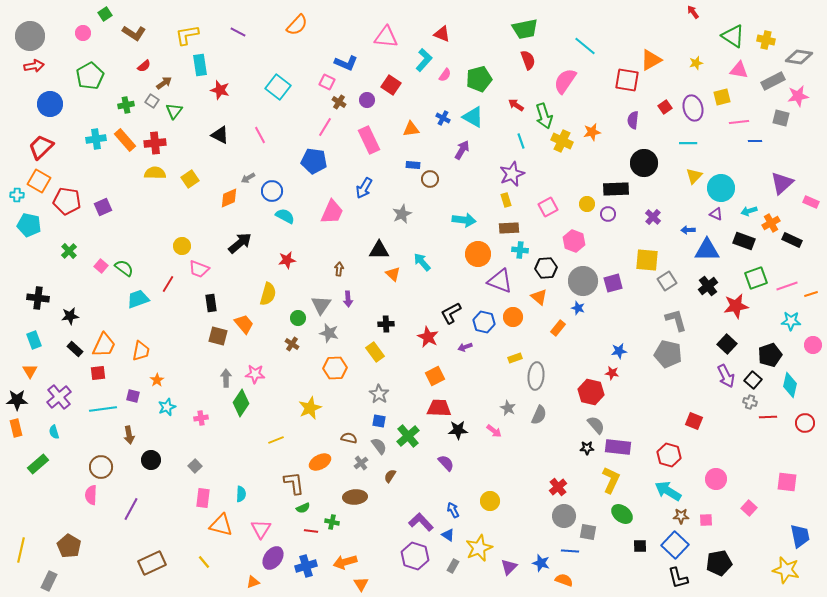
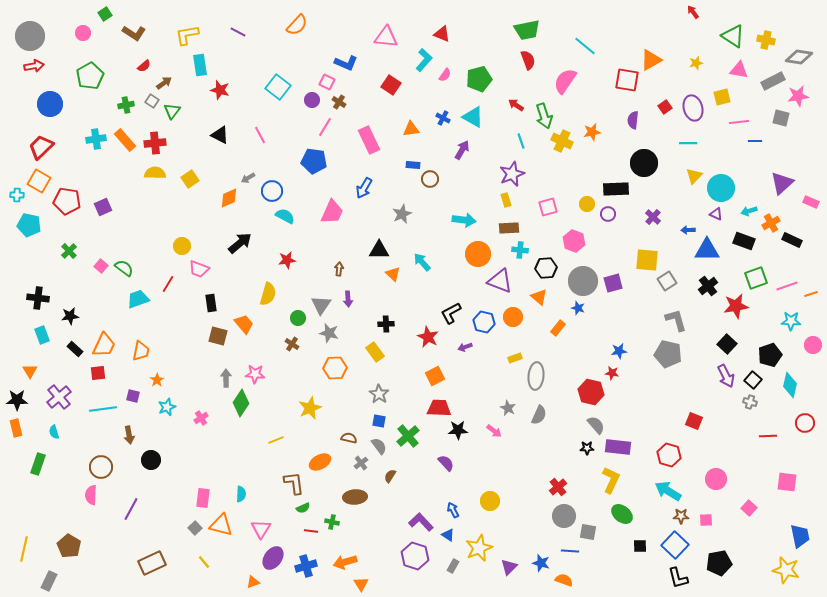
green trapezoid at (525, 29): moved 2 px right, 1 px down
purple circle at (367, 100): moved 55 px left
green triangle at (174, 111): moved 2 px left
pink square at (548, 207): rotated 12 degrees clockwise
cyan rectangle at (34, 340): moved 8 px right, 5 px up
red line at (768, 417): moved 19 px down
pink cross at (201, 418): rotated 24 degrees counterclockwise
green rectangle at (38, 464): rotated 30 degrees counterclockwise
gray square at (195, 466): moved 62 px down
yellow line at (21, 550): moved 3 px right, 1 px up
